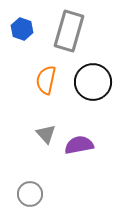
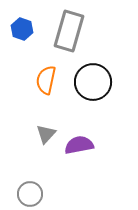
gray triangle: rotated 25 degrees clockwise
